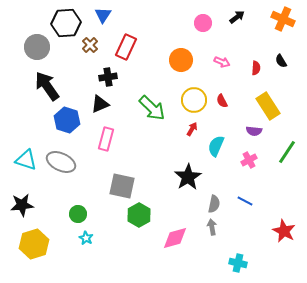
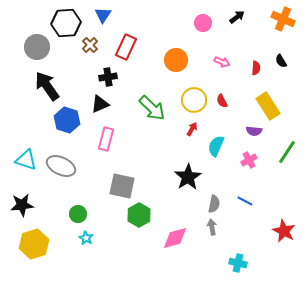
orange circle at (181, 60): moved 5 px left
gray ellipse at (61, 162): moved 4 px down
